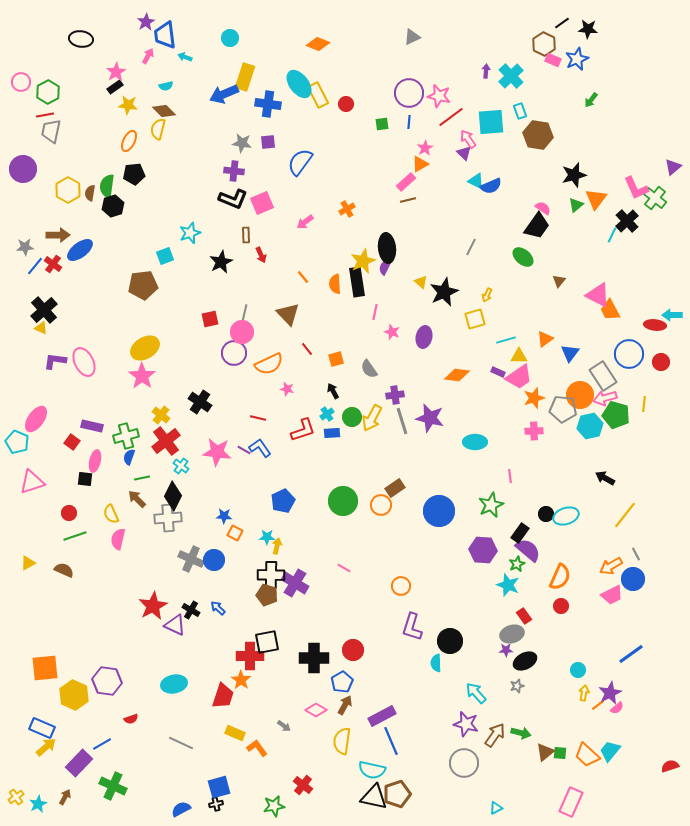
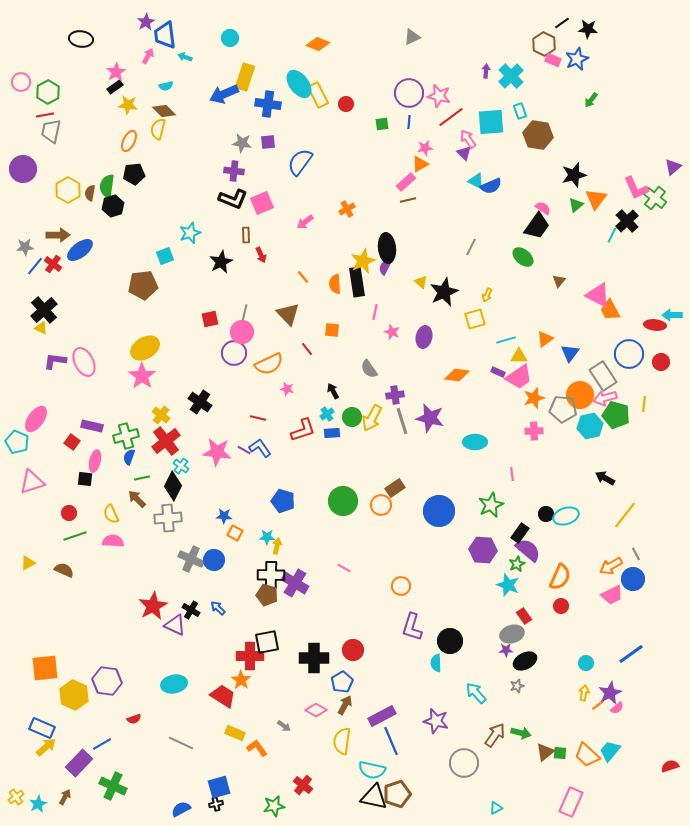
pink star at (425, 148): rotated 21 degrees clockwise
orange square at (336, 359): moved 4 px left, 29 px up; rotated 21 degrees clockwise
pink line at (510, 476): moved 2 px right, 2 px up
black diamond at (173, 496): moved 10 px up
blue pentagon at (283, 501): rotated 30 degrees counterclockwise
pink semicircle at (118, 539): moved 5 px left, 2 px down; rotated 80 degrees clockwise
cyan circle at (578, 670): moved 8 px right, 7 px up
red trapezoid at (223, 696): rotated 76 degrees counterclockwise
red semicircle at (131, 719): moved 3 px right
purple star at (466, 724): moved 30 px left, 3 px up
